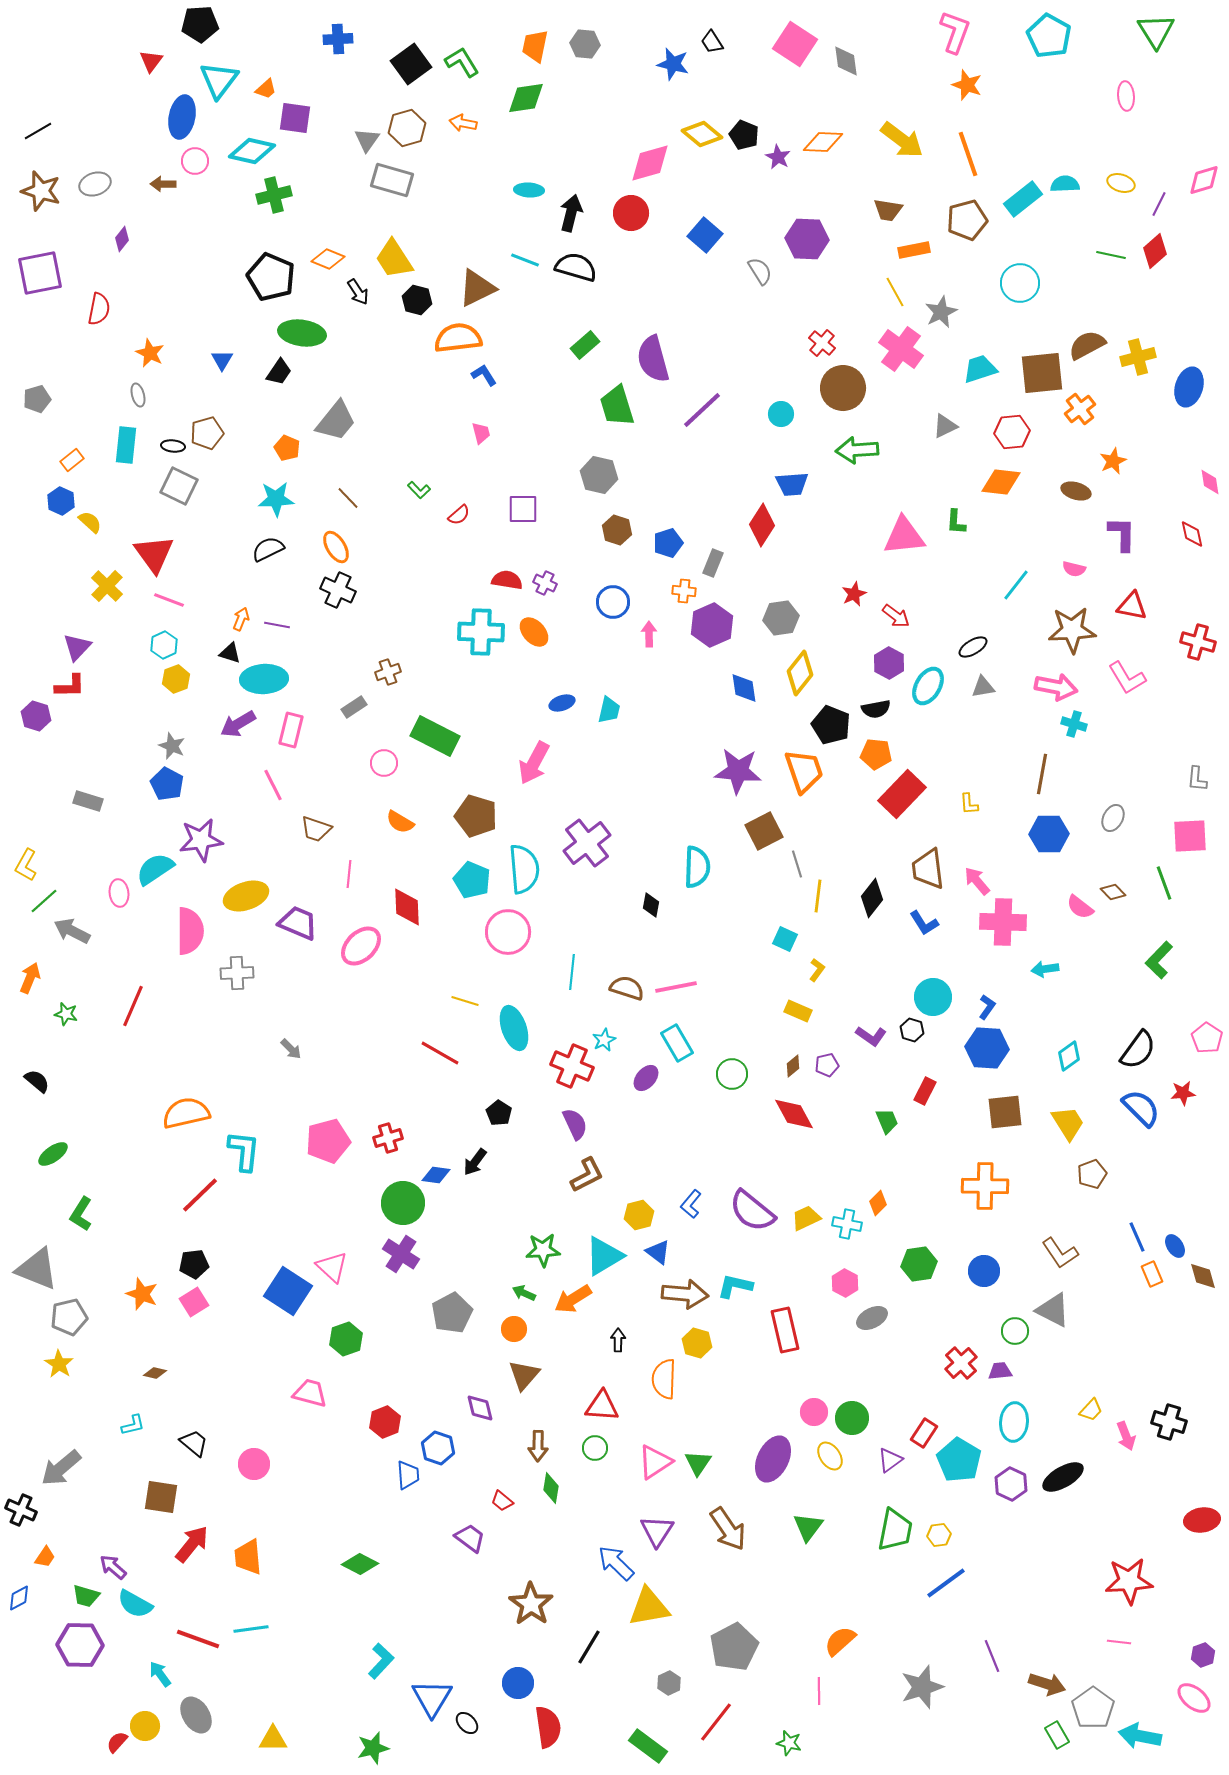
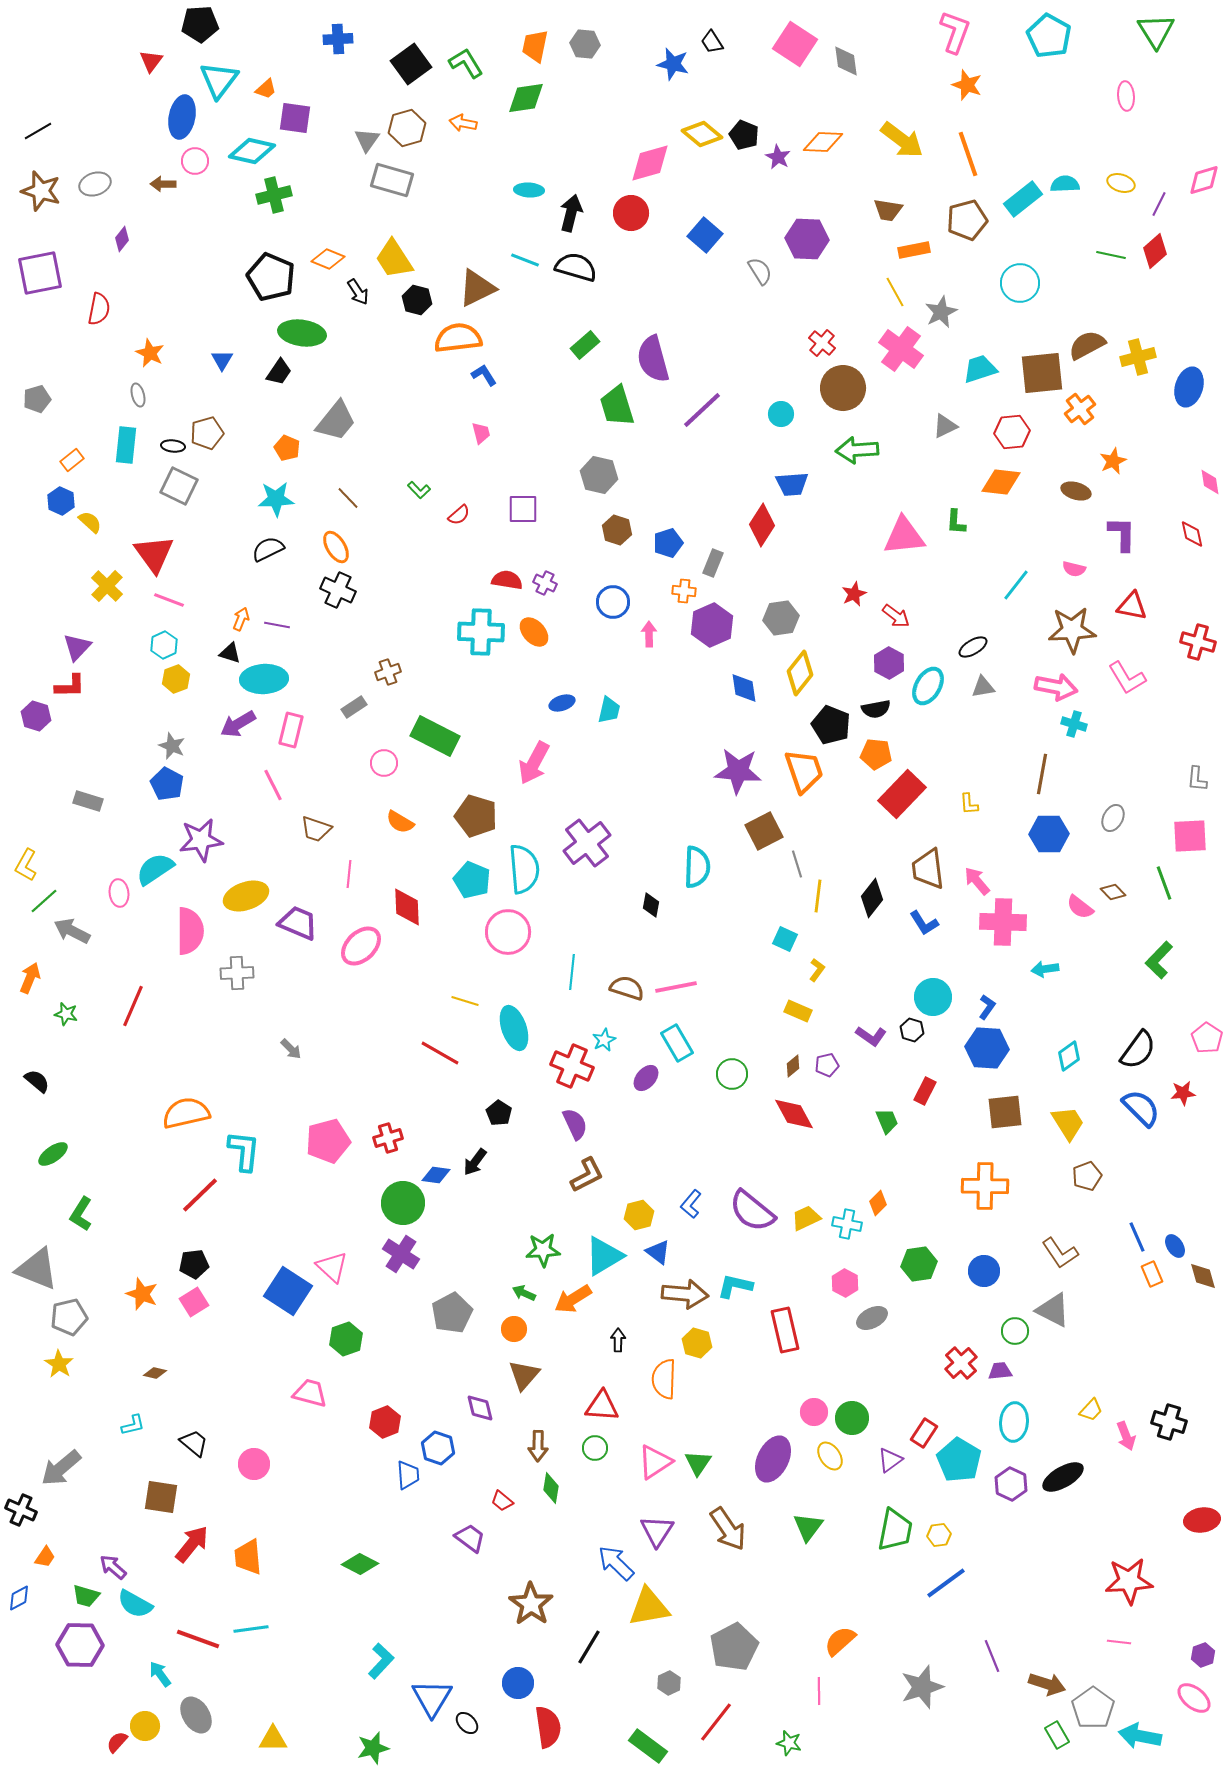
green L-shape at (462, 62): moved 4 px right, 1 px down
brown pentagon at (1092, 1174): moved 5 px left, 2 px down
